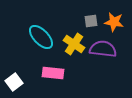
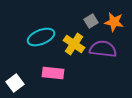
gray square: rotated 24 degrees counterclockwise
cyan ellipse: rotated 68 degrees counterclockwise
white square: moved 1 px right, 1 px down
